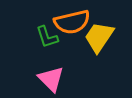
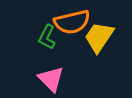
green L-shape: rotated 45 degrees clockwise
